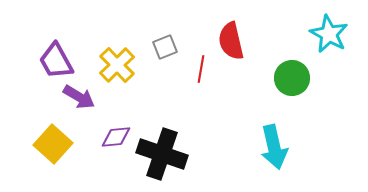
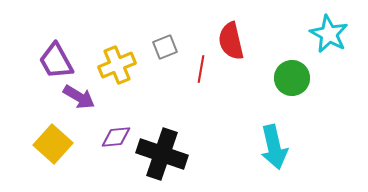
yellow cross: rotated 21 degrees clockwise
